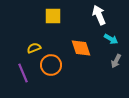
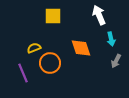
cyan arrow: rotated 48 degrees clockwise
orange circle: moved 1 px left, 2 px up
